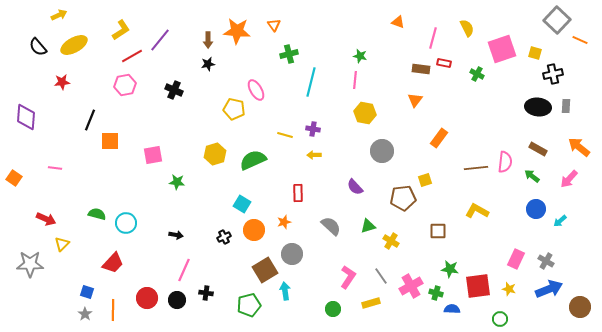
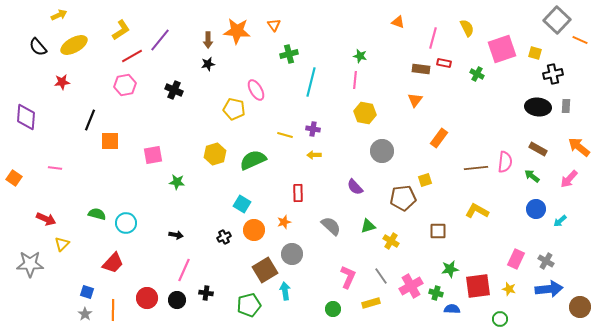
green star at (450, 269): rotated 18 degrees counterclockwise
pink L-shape at (348, 277): rotated 10 degrees counterclockwise
blue arrow at (549, 289): rotated 16 degrees clockwise
